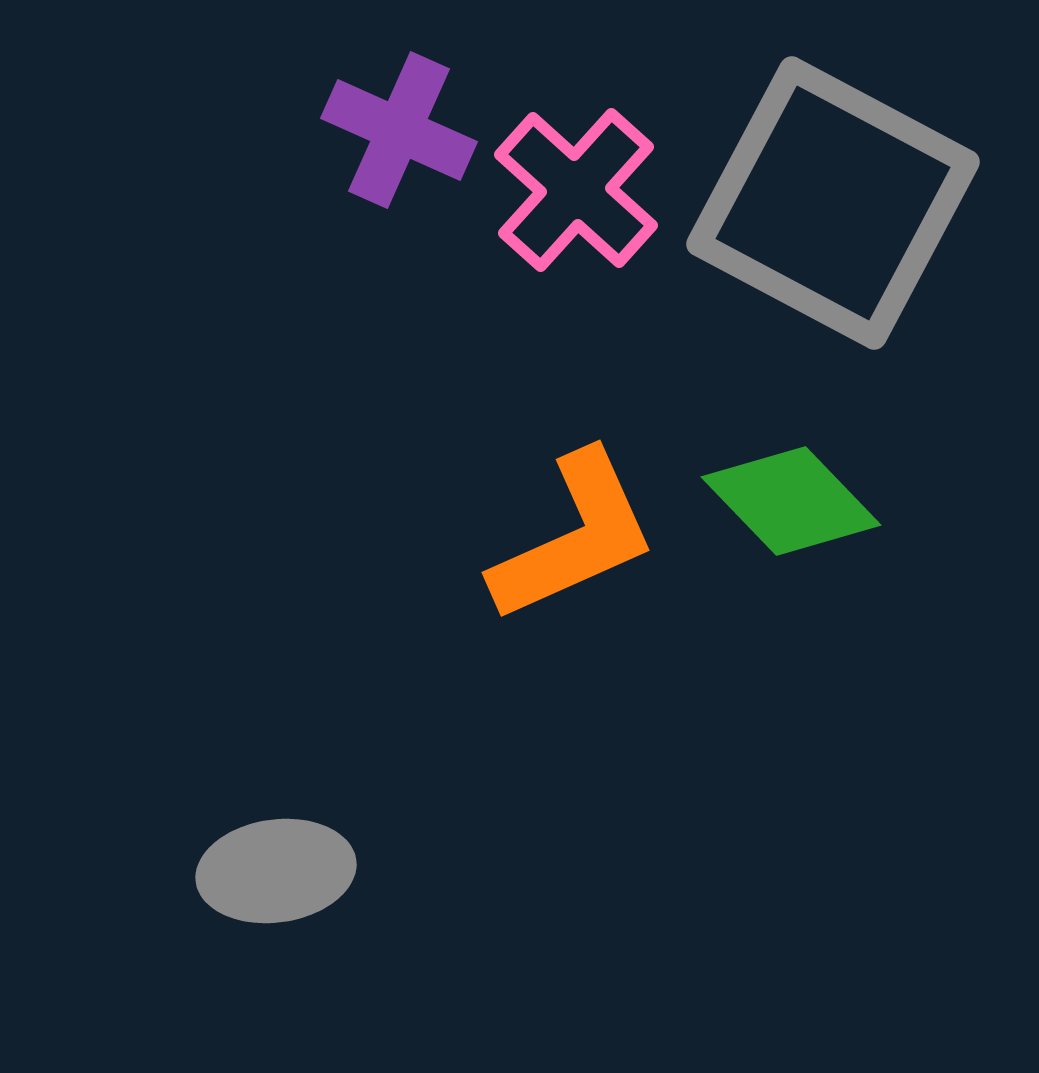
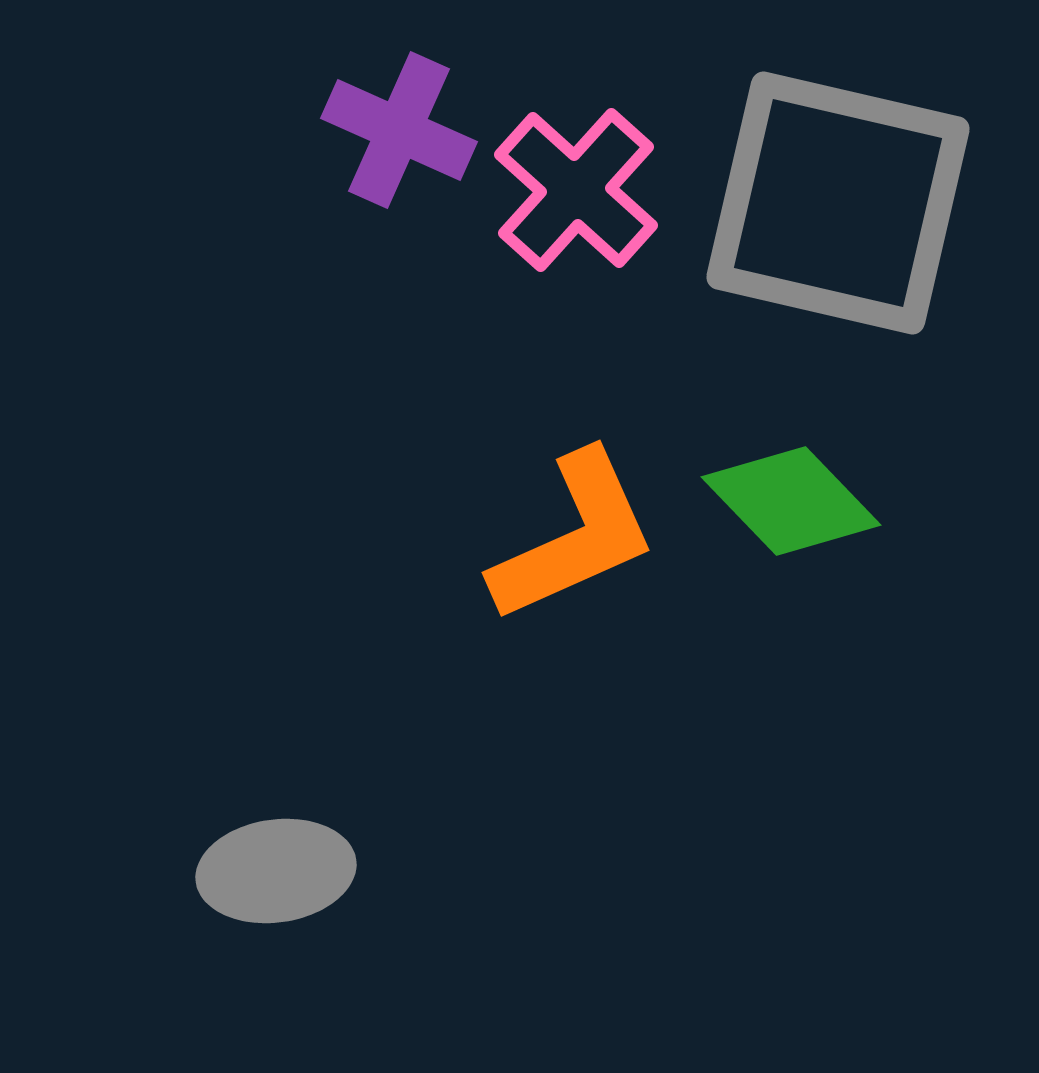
gray square: moved 5 px right; rotated 15 degrees counterclockwise
